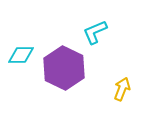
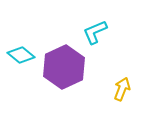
cyan diamond: rotated 40 degrees clockwise
purple hexagon: moved 1 px up; rotated 9 degrees clockwise
